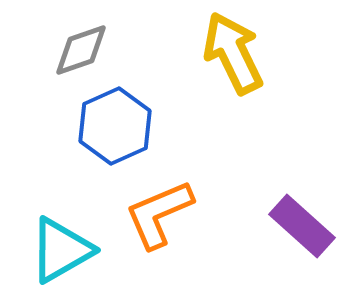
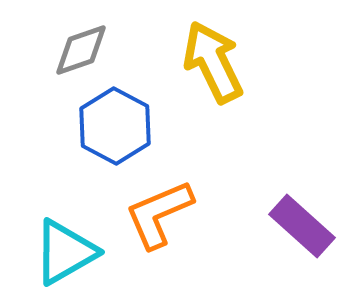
yellow arrow: moved 20 px left, 9 px down
blue hexagon: rotated 8 degrees counterclockwise
cyan triangle: moved 4 px right, 2 px down
